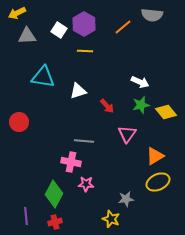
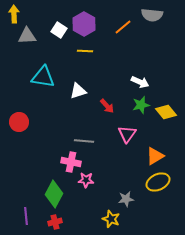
yellow arrow: moved 3 px left, 1 px down; rotated 114 degrees clockwise
pink star: moved 4 px up
